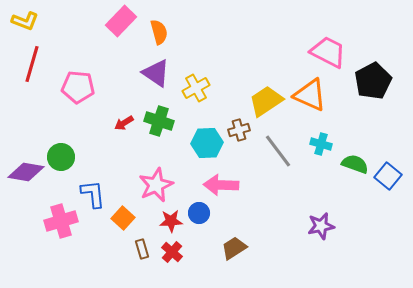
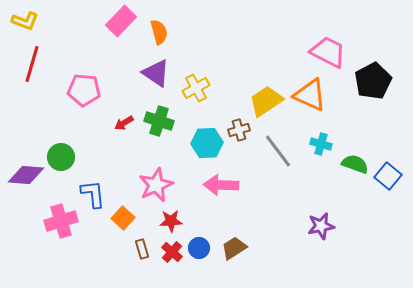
pink pentagon: moved 6 px right, 3 px down
purple diamond: moved 3 px down; rotated 6 degrees counterclockwise
blue circle: moved 35 px down
